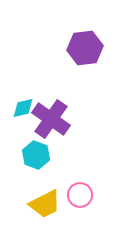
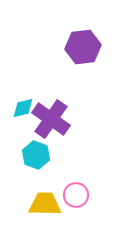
purple hexagon: moved 2 px left, 1 px up
pink circle: moved 4 px left
yellow trapezoid: rotated 152 degrees counterclockwise
